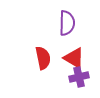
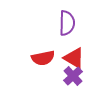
red semicircle: rotated 90 degrees clockwise
purple cross: moved 6 px left, 1 px up; rotated 30 degrees counterclockwise
